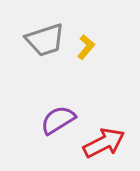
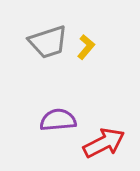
gray trapezoid: moved 3 px right, 2 px down
purple semicircle: rotated 27 degrees clockwise
